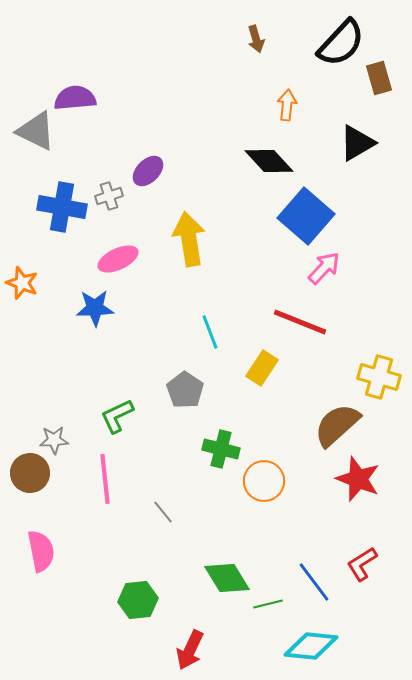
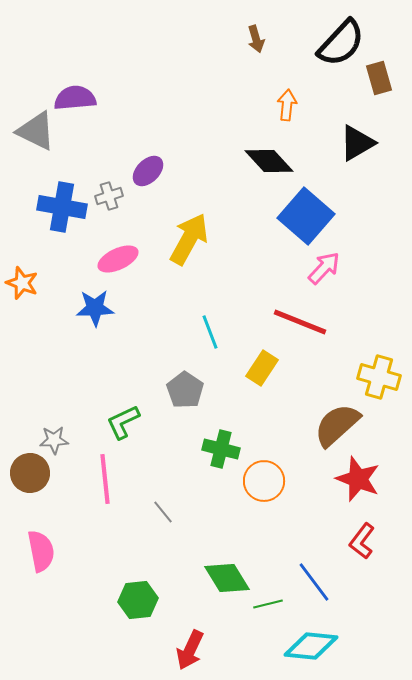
yellow arrow: rotated 38 degrees clockwise
green L-shape: moved 6 px right, 6 px down
red L-shape: moved 23 px up; rotated 21 degrees counterclockwise
